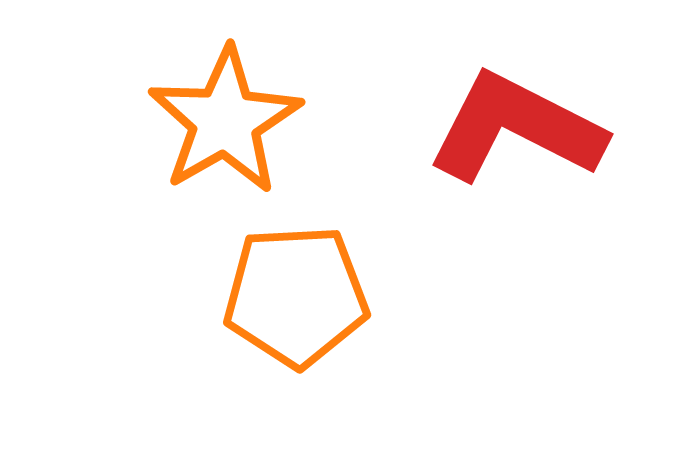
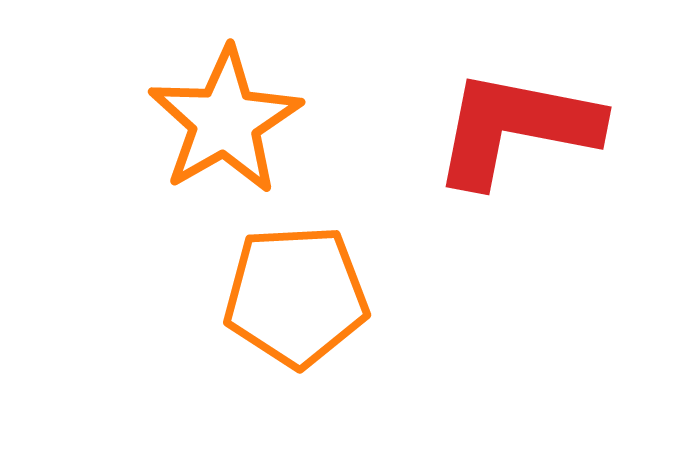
red L-shape: rotated 16 degrees counterclockwise
